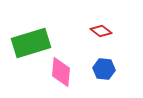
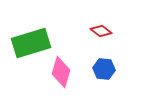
pink diamond: rotated 12 degrees clockwise
